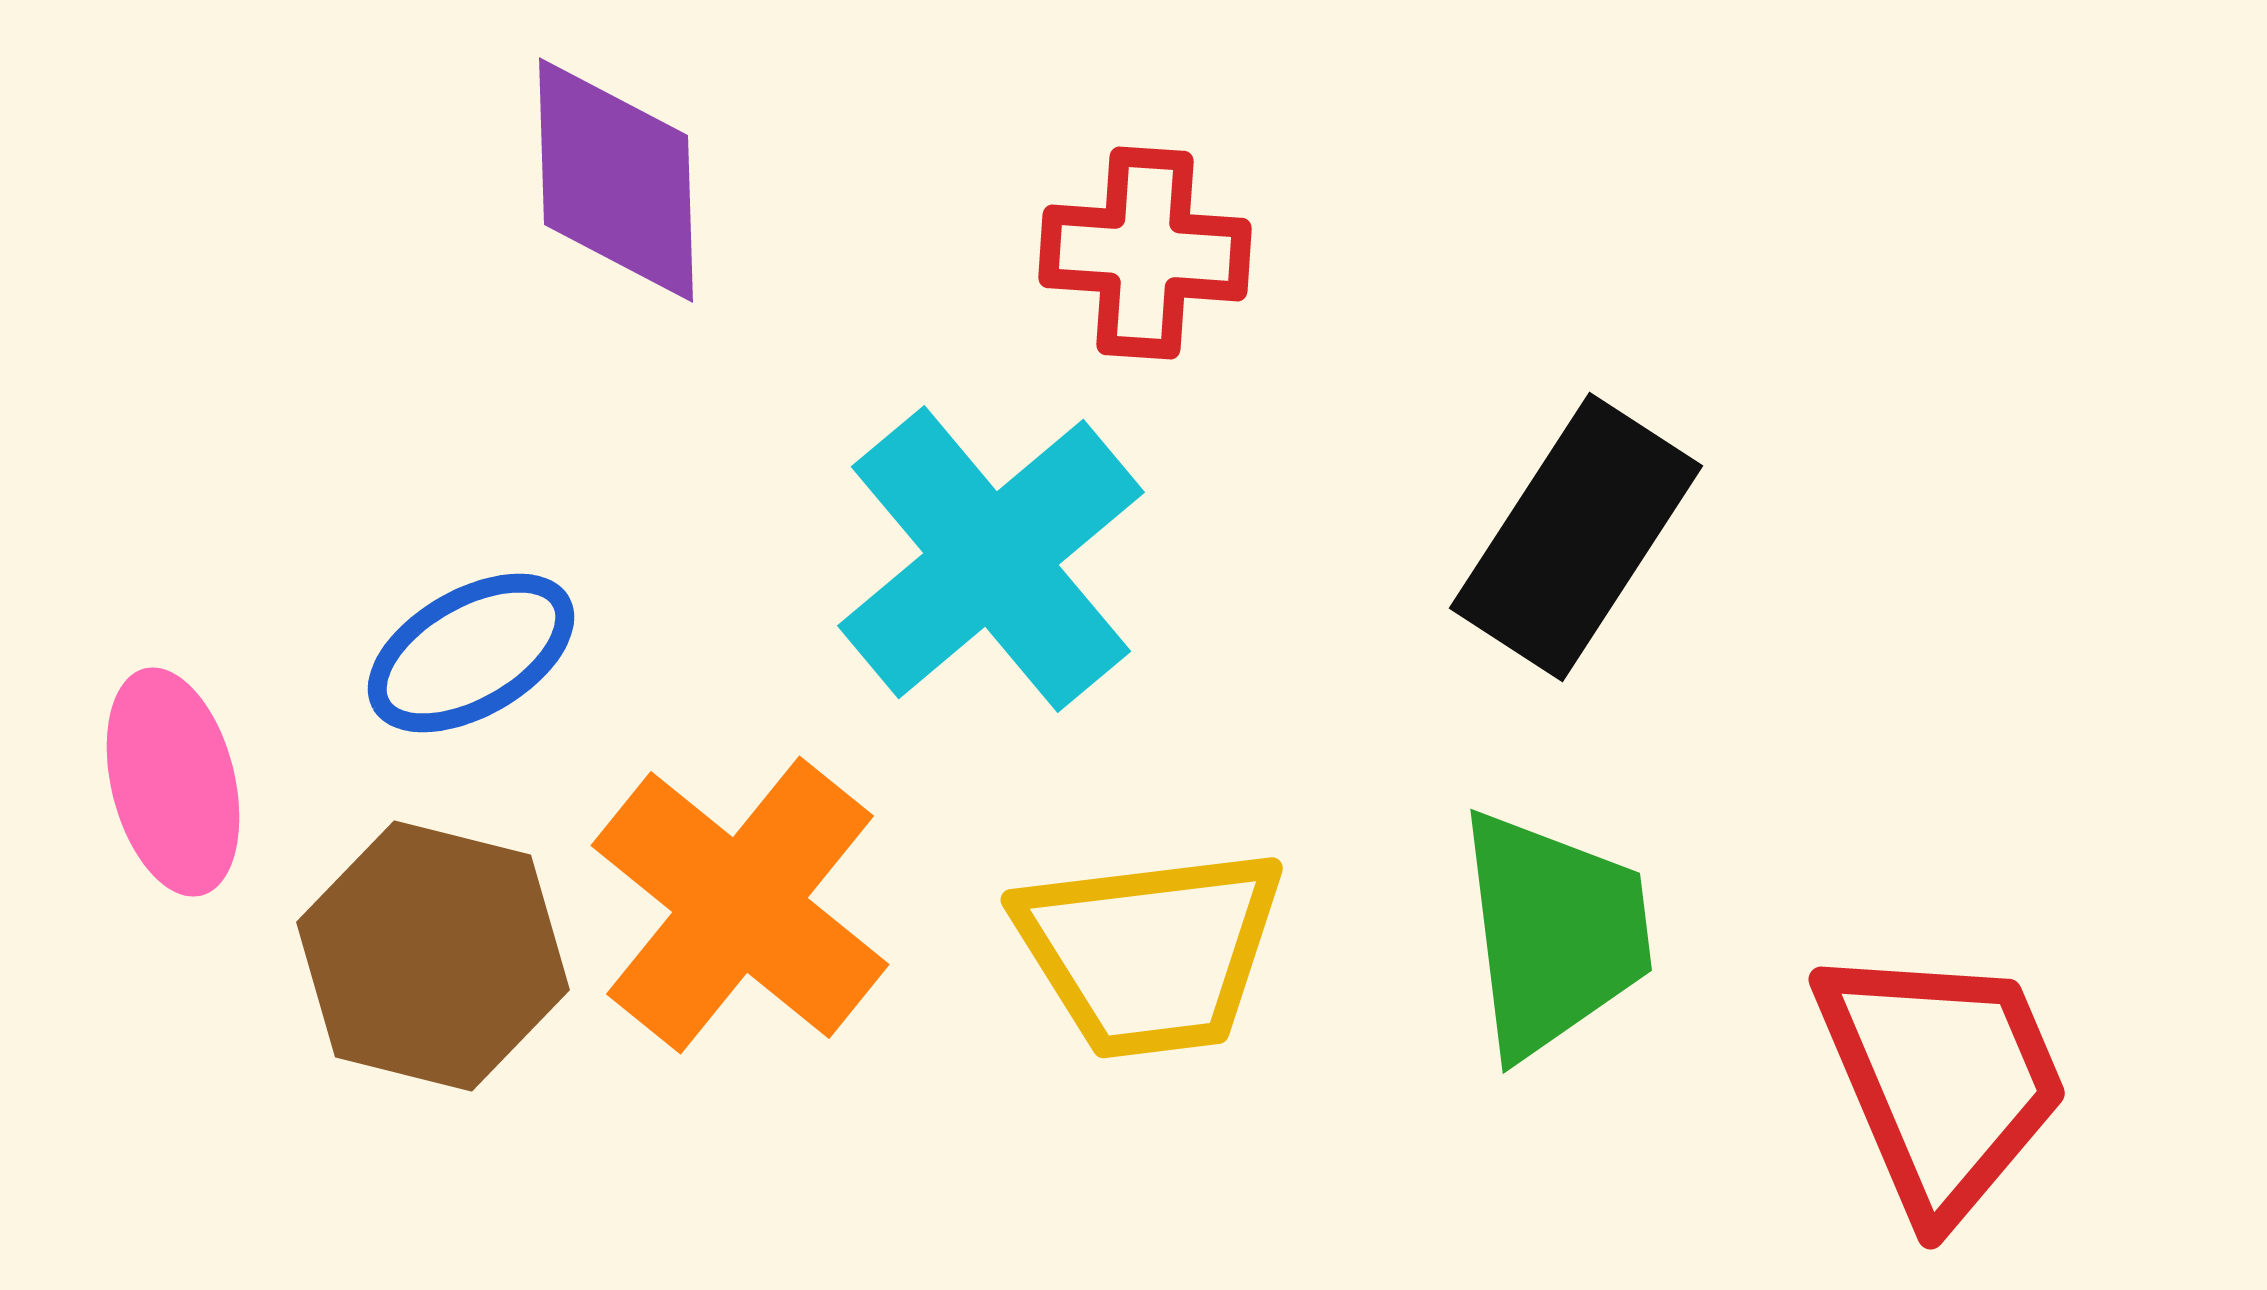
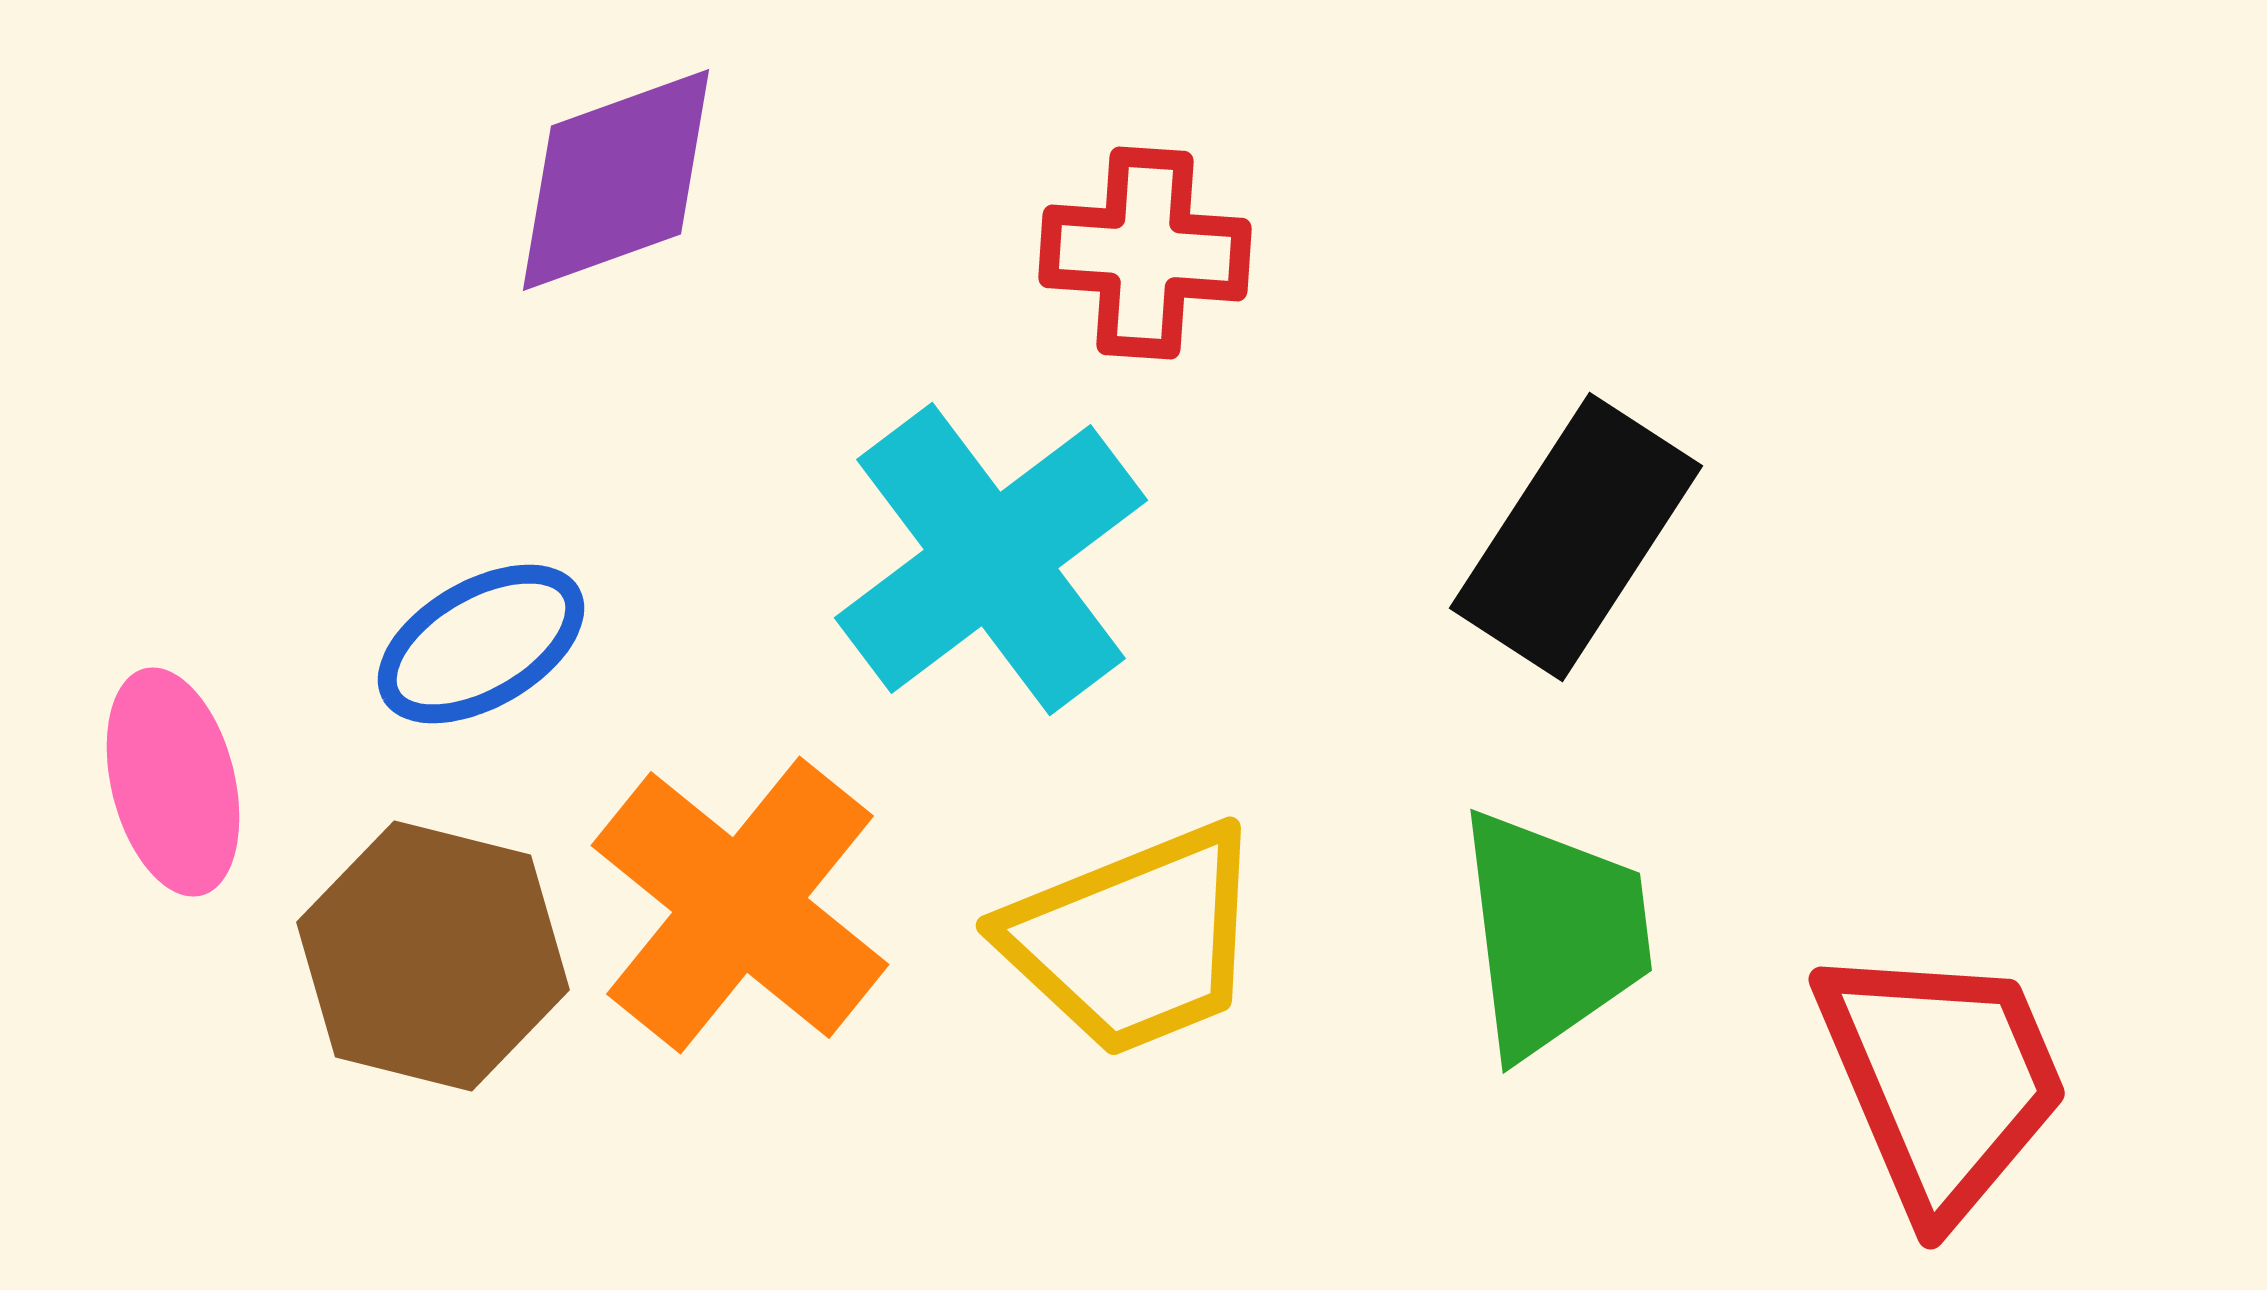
purple diamond: rotated 72 degrees clockwise
cyan cross: rotated 3 degrees clockwise
blue ellipse: moved 10 px right, 9 px up
yellow trapezoid: moved 16 px left, 12 px up; rotated 15 degrees counterclockwise
